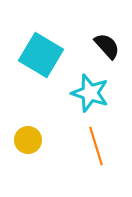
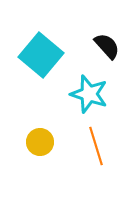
cyan square: rotated 9 degrees clockwise
cyan star: moved 1 px left, 1 px down
yellow circle: moved 12 px right, 2 px down
